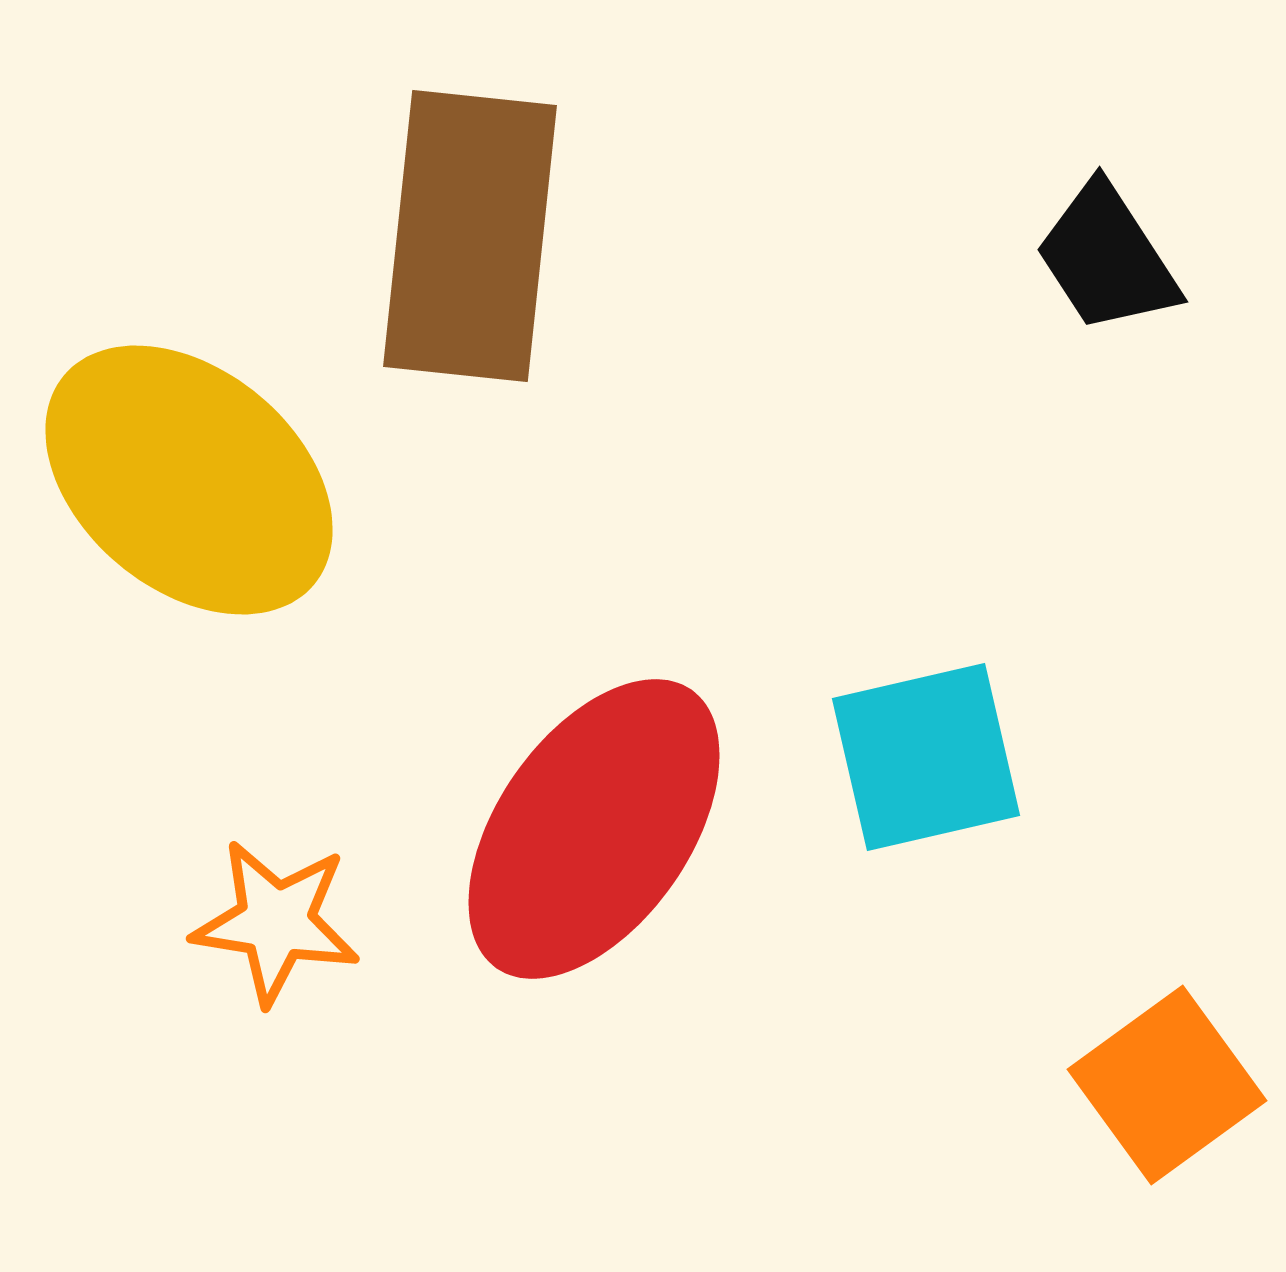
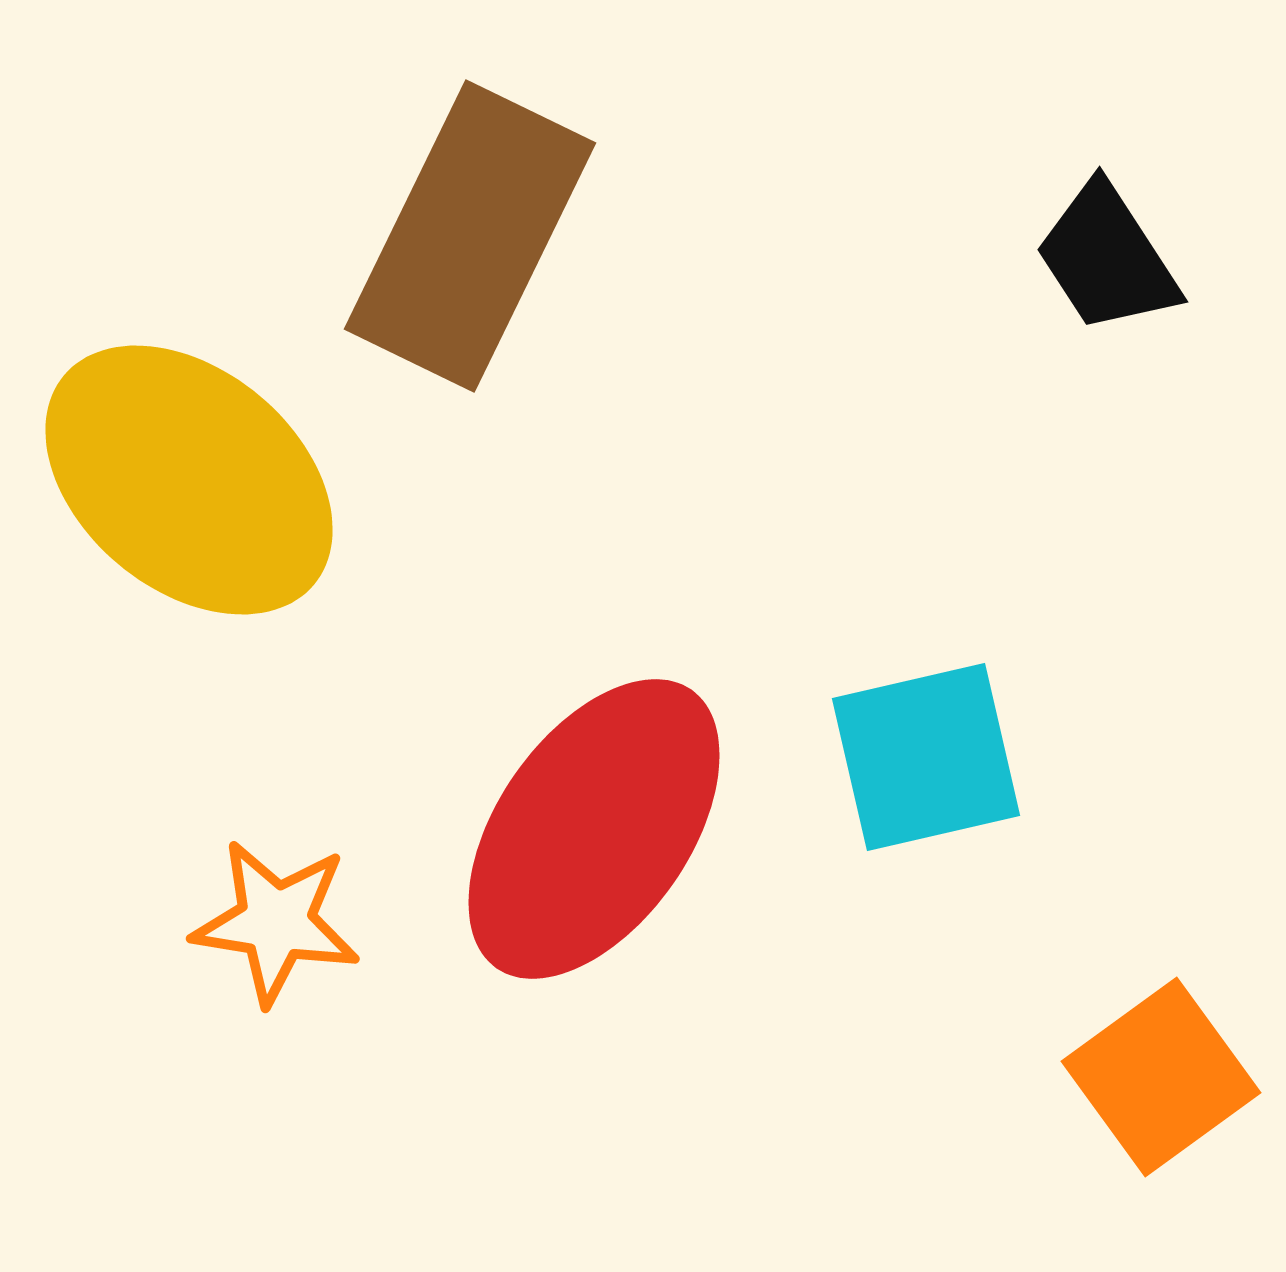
brown rectangle: rotated 20 degrees clockwise
orange square: moved 6 px left, 8 px up
